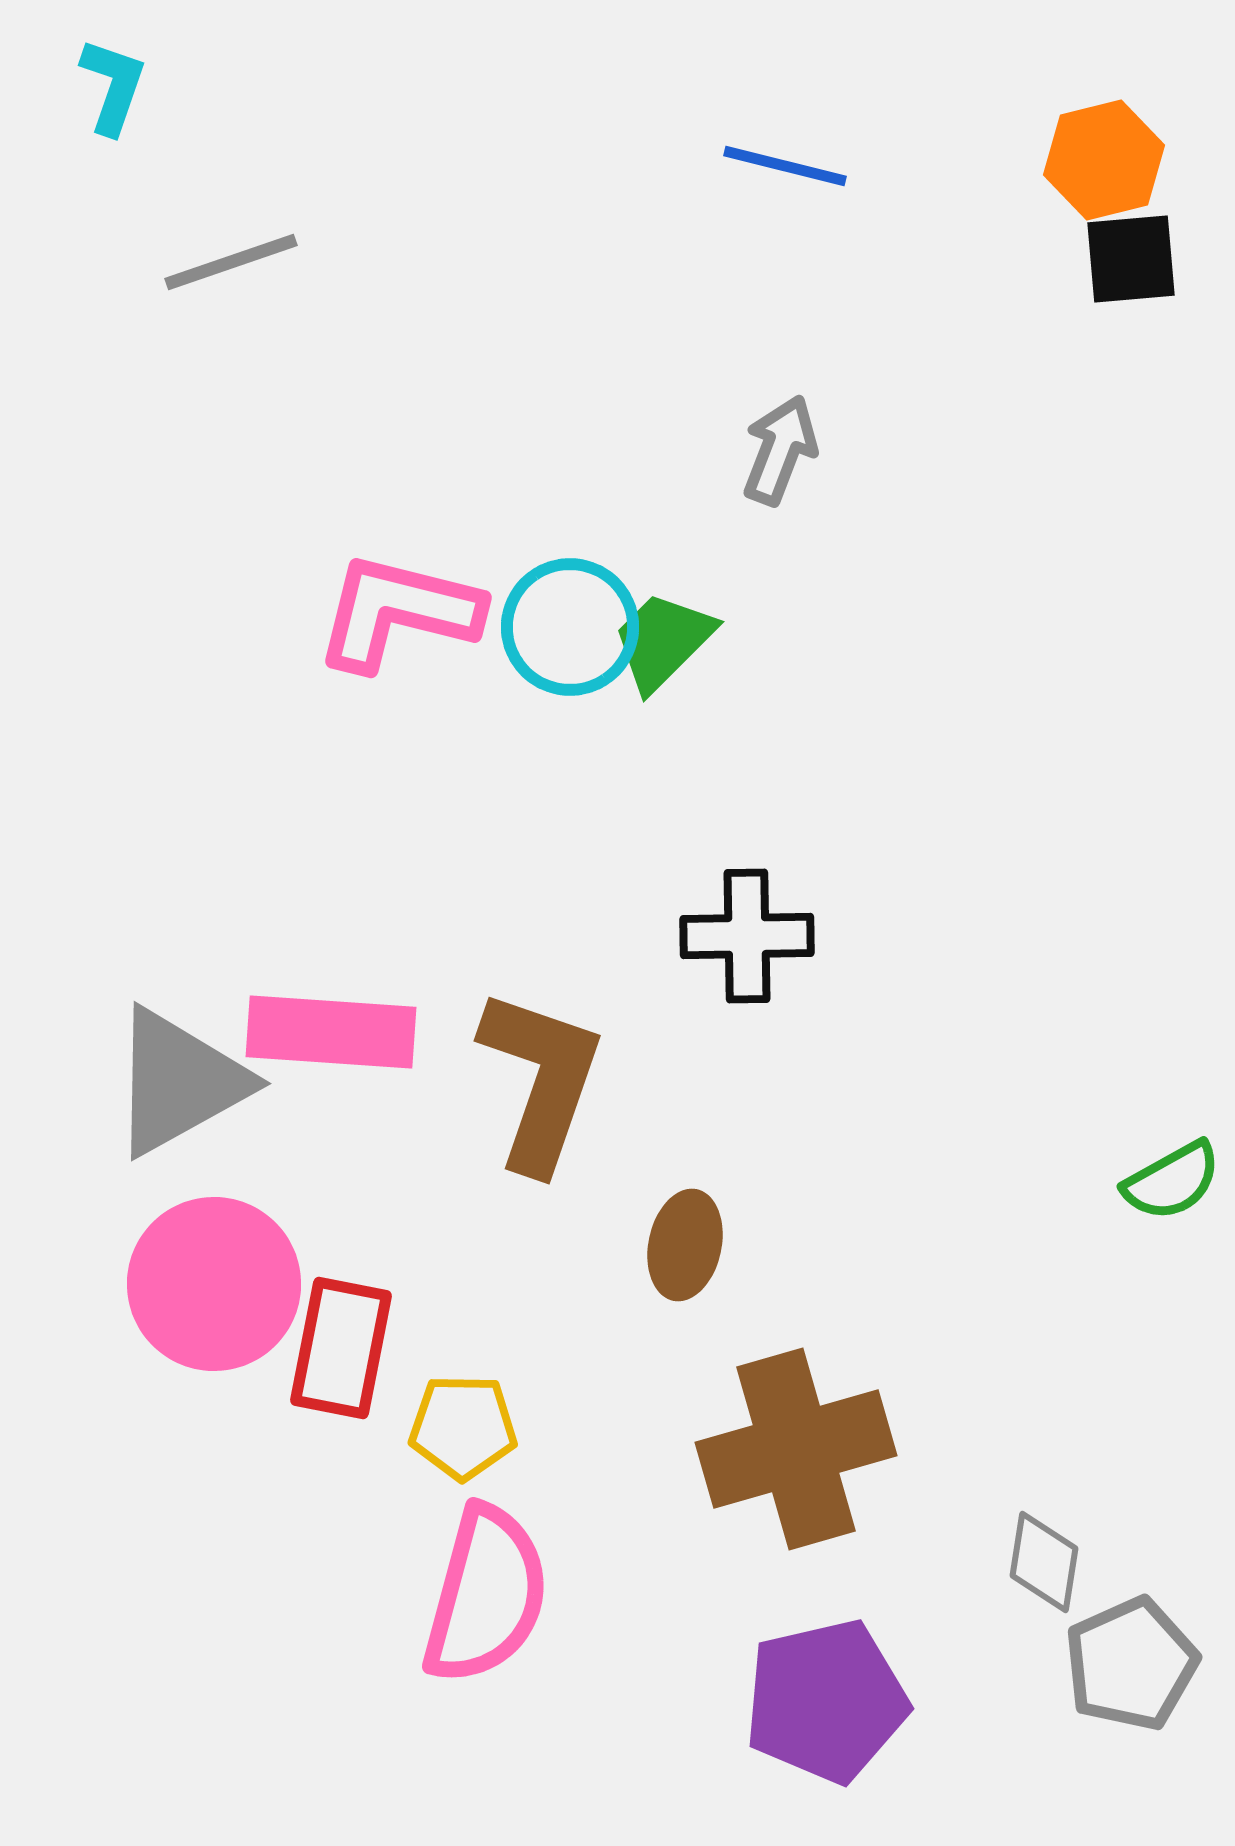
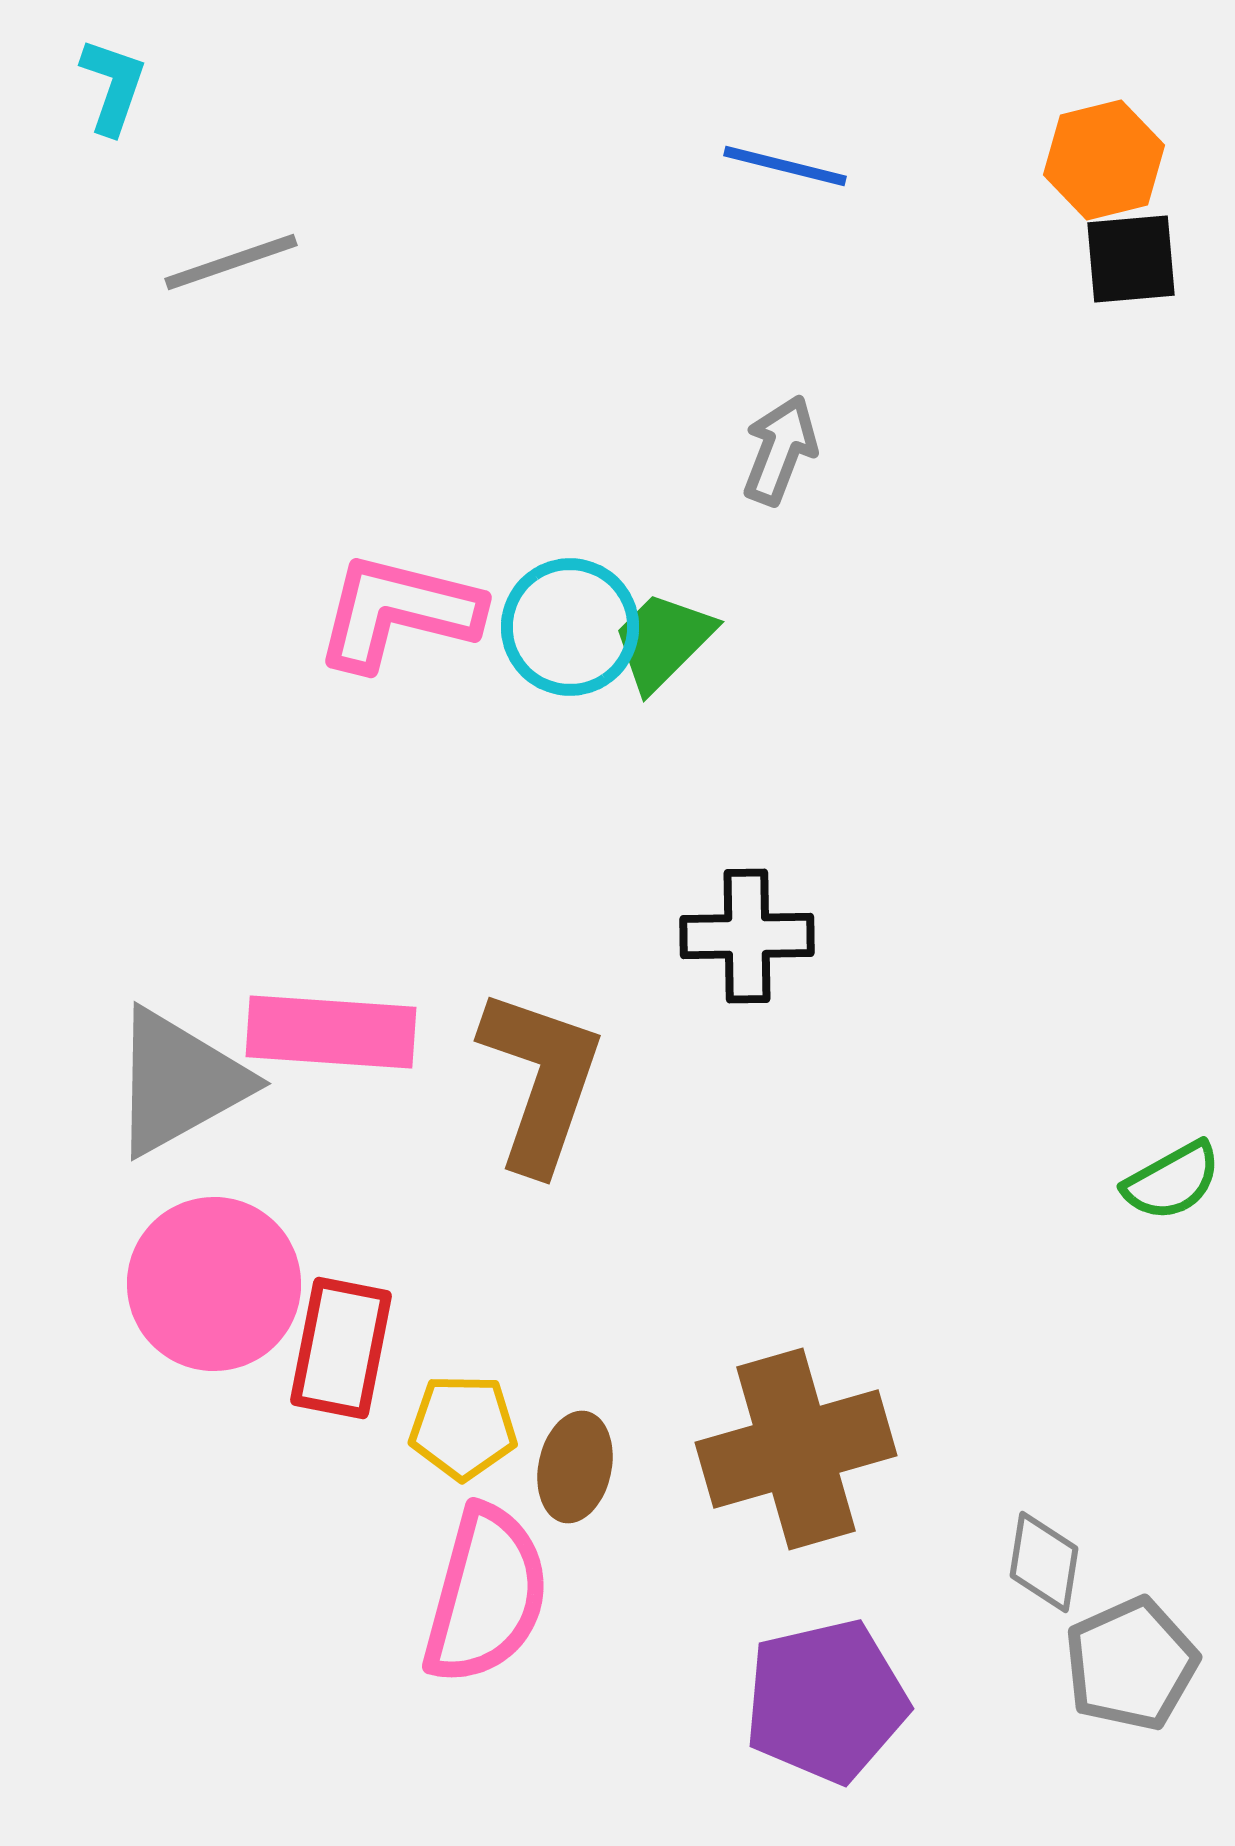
brown ellipse: moved 110 px left, 222 px down
